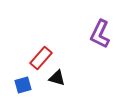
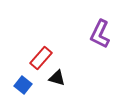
blue square: rotated 36 degrees counterclockwise
